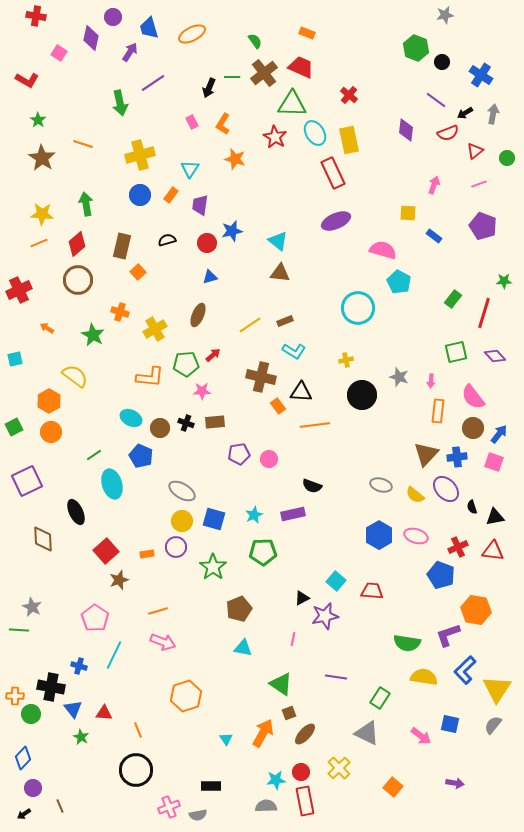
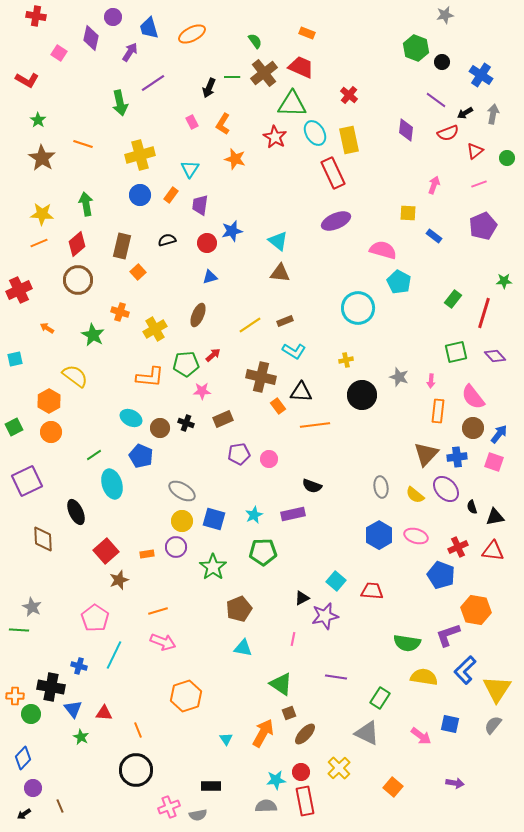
purple pentagon at (483, 226): rotated 28 degrees clockwise
brown rectangle at (215, 422): moved 8 px right, 3 px up; rotated 18 degrees counterclockwise
gray ellipse at (381, 485): moved 2 px down; rotated 65 degrees clockwise
